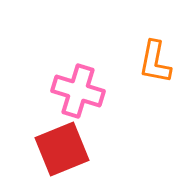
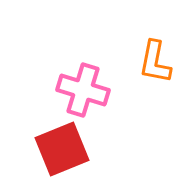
pink cross: moved 5 px right, 1 px up
